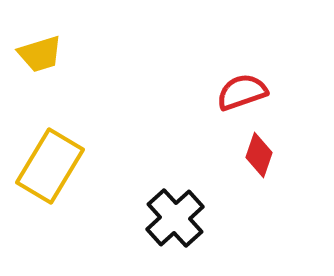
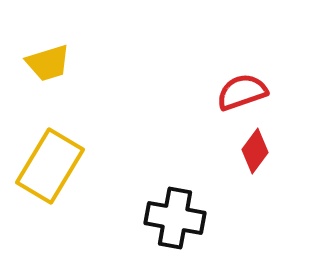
yellow trapezoid: moved 8 px right, 9 px down
red diamond: moved 4 px left, 4 px up; rotated 18 degrees clockwise
black cross: rotated 38 degrees counterclockwise
